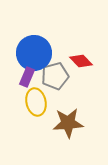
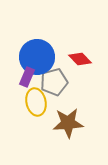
blue circle: moved 3 px right, 4 px down
red diamond: moved 1 px left, 2 px up
gray pentagon: moved 1 px left, 6 px down
